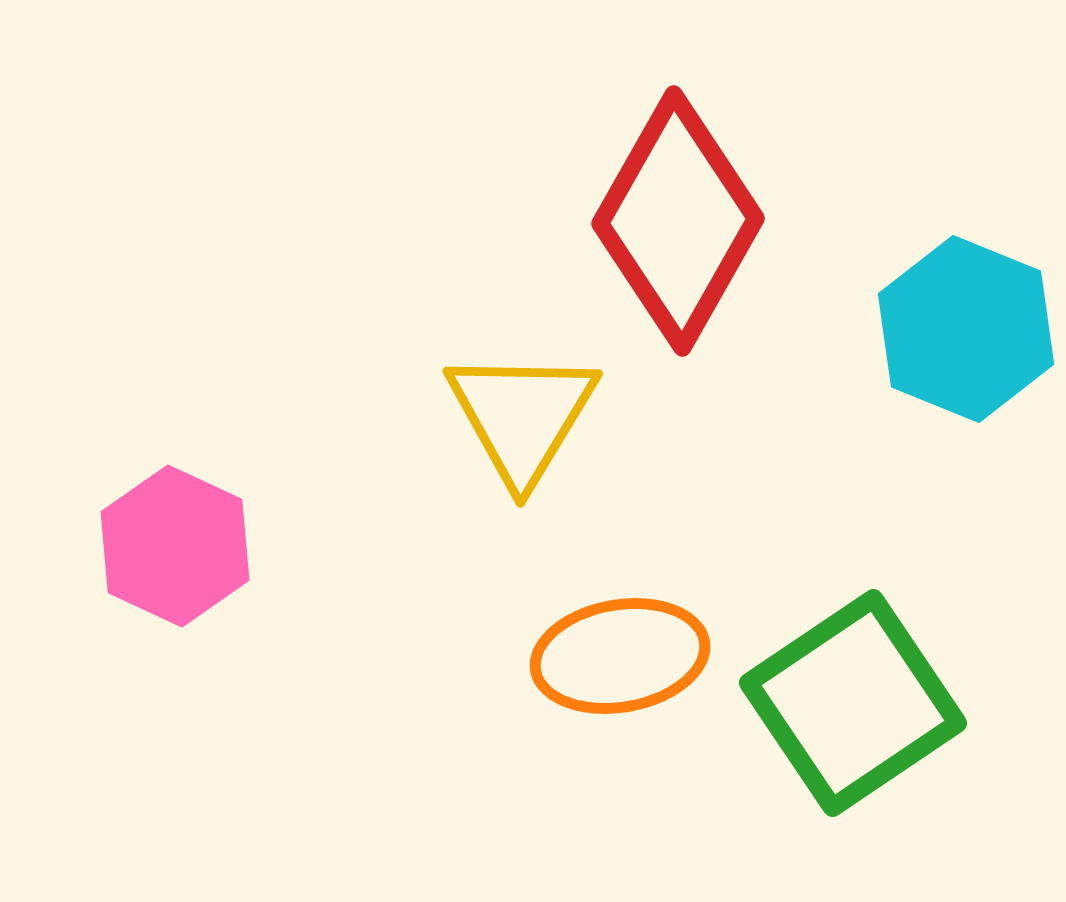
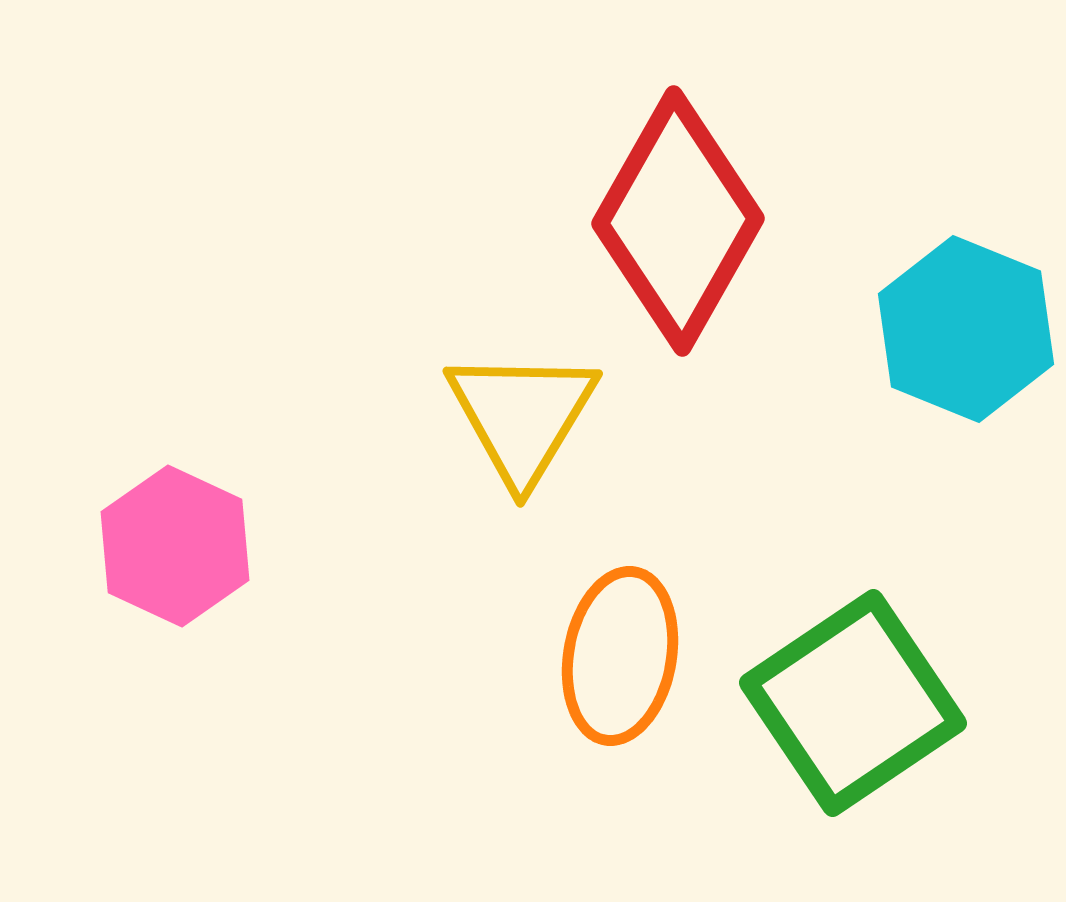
orange ellipse: rotated 70 degrees counterclockwise
